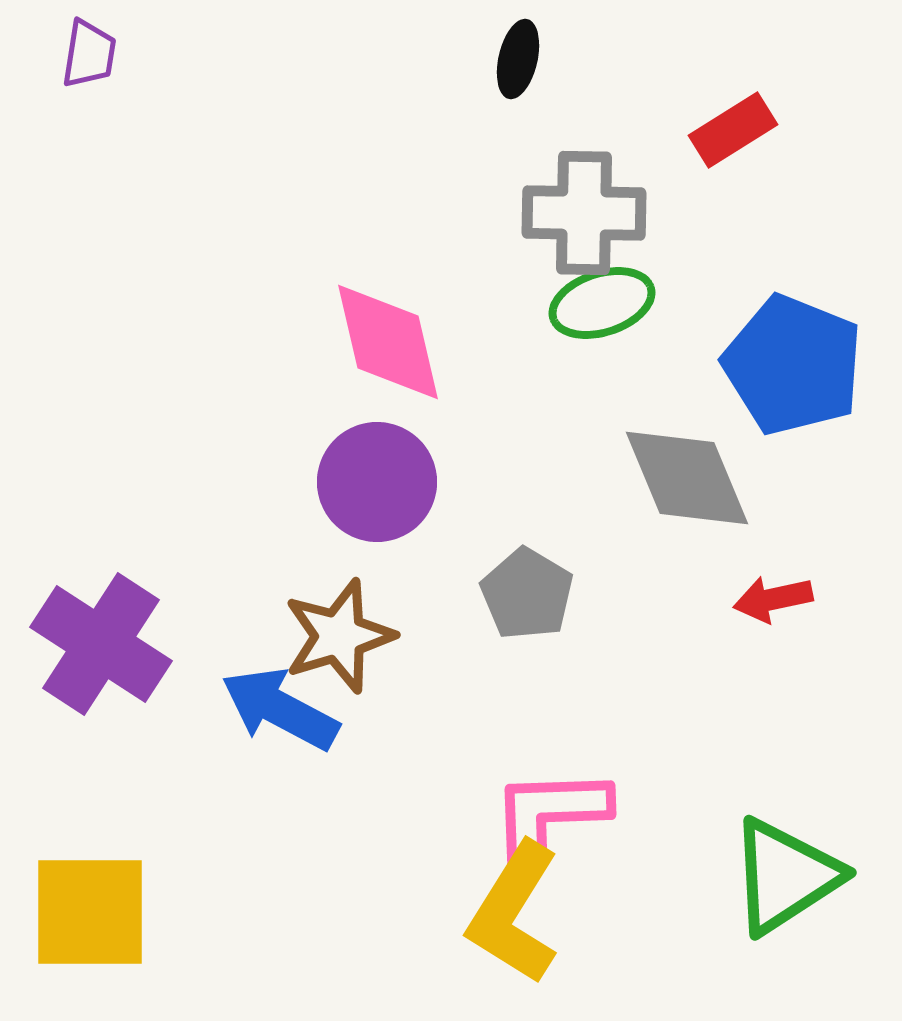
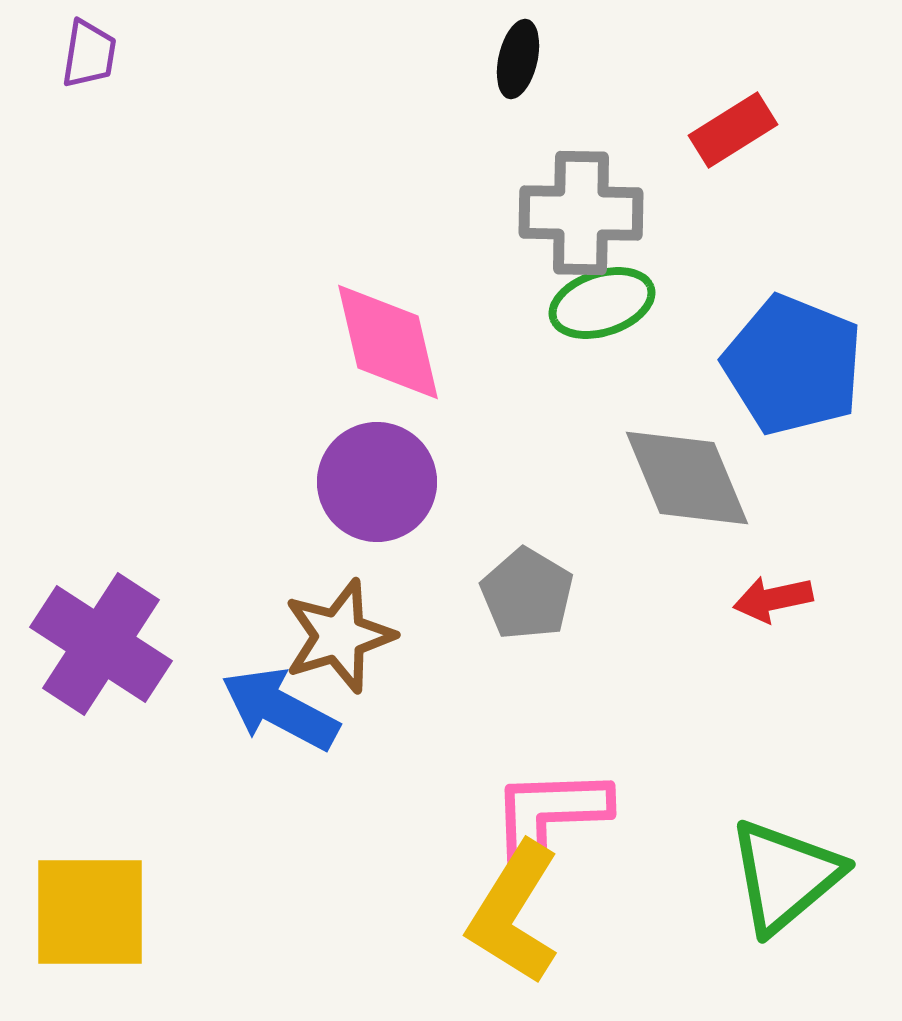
gray cross: moved 3 px left
green triangle: rotated 7 degrees counterclockwise
